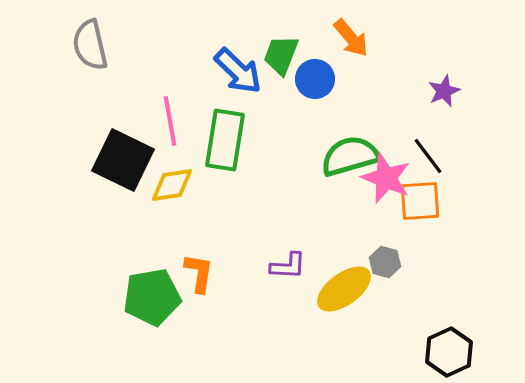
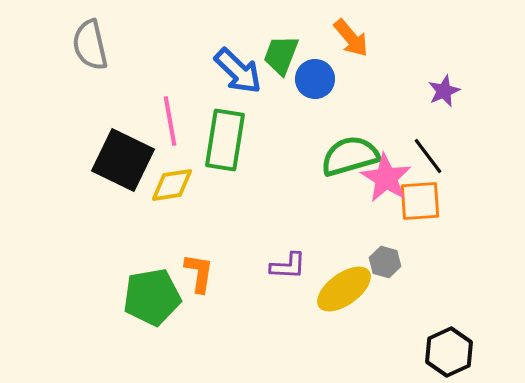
pink star: rotated 9 degrees clockwise
